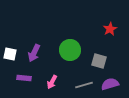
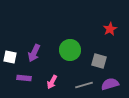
white square: moved 3 px down
